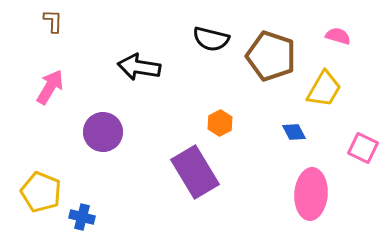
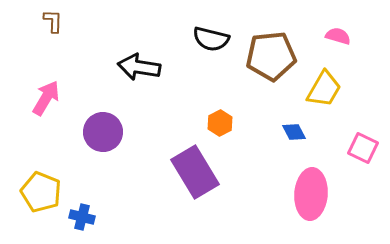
brown pentagon: rotated 24 degrees counterclockwise
pink arrow: moved 4 px left, 11 px down
